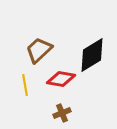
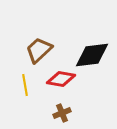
black diamond: rotated 24 degrees clockwise
